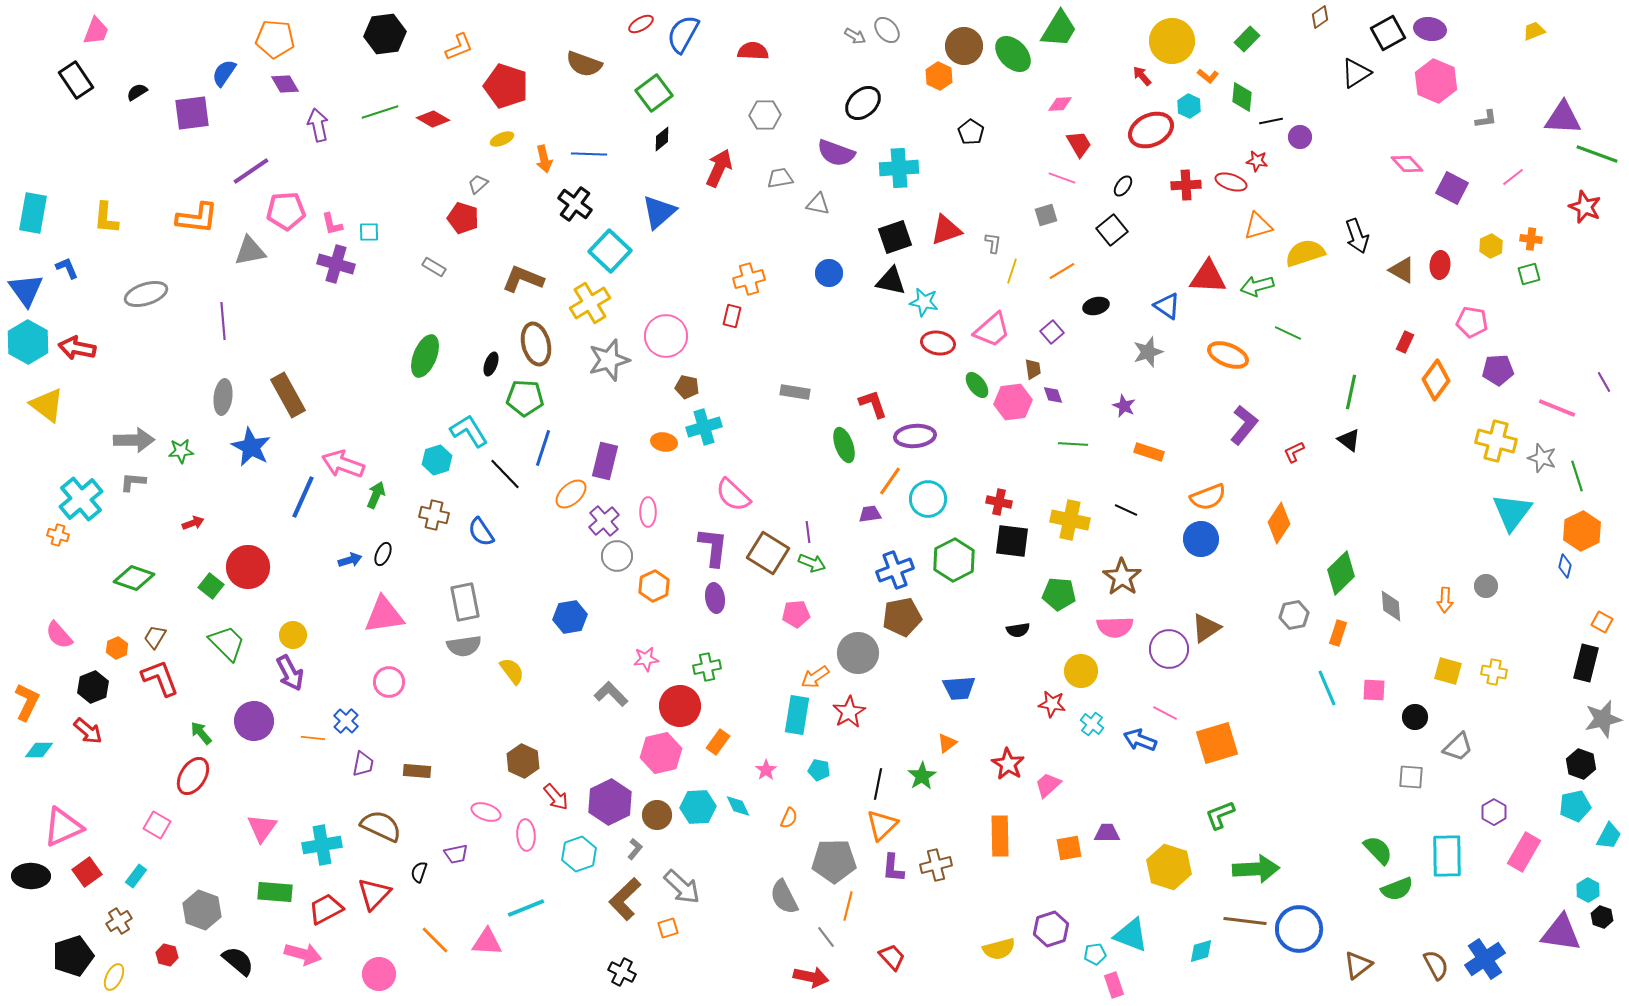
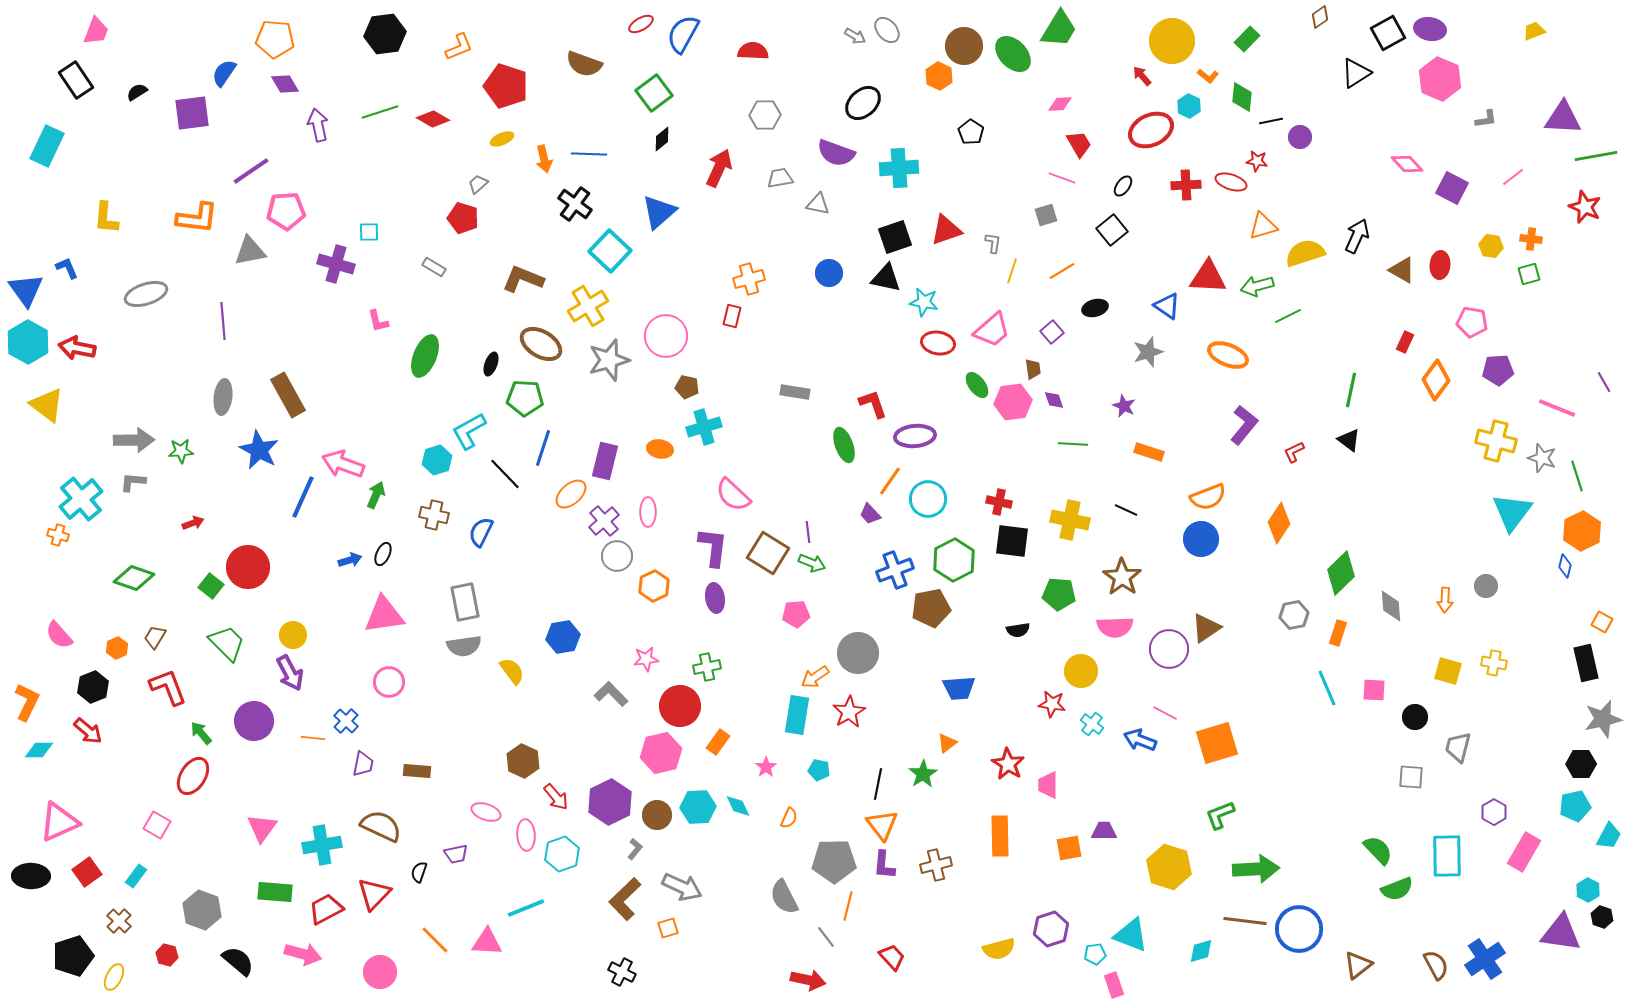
pink hexagon at (1436, 81): moved 4 px right, 2 px up
green line at (1597, 154): moved 1 px left, 2 px down; rotated 30 degrees counterclockwise
cyan rectangle at (33, 213): moved 14 px right, 67 px up; rotated 15 degrees clockwise
pink L-shape at (332, 224): moved 46 px right, 97 px down
orange triangle at (1258, 226): moved 5 px right
black arrow at (1357, 236): rotated 136 degrees counterclockwise
yellow hexagon at (1491, 246): rotated 25 degrees counterclockwise
black triangle at (891, 281): moved 5 px left, 3 px up
yellow cross at (590, 303): moved 2 px left, 3 px down
black ellipse at (1096, 306): moved 1 px left, 2 px down
green line at (1288, 333): moved 17 px up; rotated 52 degrees counterclockwise
brown ellipse at (536, 344): moved 5 px right; rotated 45 degrees counterclockwise
green line at (1351, 392): moved 2 px up
purple diamond at (1053, 395): moved 1 px right, 5 px down
cyan L-shape at (469, 431): rotated 87 degrees counterclockwise
orange ellipse at (664, 442): moved 4 px left, 7 px down
blue star at (251, 447): moved 8 px right, 3 px down
purple trapezoid at (870, 514): rotated 125 degrees counterclockwise
blue semicircle at (481, 532): rotated 60 degrees clockwise
blue hexagon at (570, 617): moved 7 px left, 20 px down
brown pentagon at (902, 617): moved 29 px right, 9 px up
black rectangle at (1586, 663): rotated 27 degrees counterclockwise
yellow cross at (1494, 672): moved 9 px up
red L-shape at (160, 678): moved 8 px right, 9 px down
gray trapezoid at (1458, 747): rotated 148 degrees clockwise
black hexagon at (1581, 764): rotated 20 degrees counterclockwise
pink star at (766, 770): moved 3 px up
green star at (922, 776): moved 1 px right, 2 px up
pink trapezoid at (1048, 785): rotated 48 degrees counterclockwise
orange triangle at (882, 825): rotated 24 degrees counterclockwise
pink triangle at (63, 827): moved 4 px left, 5 px up
purple trapezoid at (1107, 833): moved 3 px left, 2 px up
cyan hexagon at (579, 854): moved 17 px left
purple L-shape at (893, 868): moved 9 px left, 3 px up
gray arrow at (682, 887): rotated 18 degrees counterclockwise
brown cross at (119, 921): rotated 15 degrees counterclockwise
pink circle at (379, 974): moved 1 px right, 2 px up
red arrow at (811, 977): moved 3 px left, 3 px down
